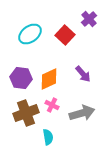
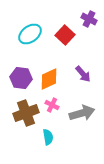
purple cross: rotated 21 degrees counterclockwise
